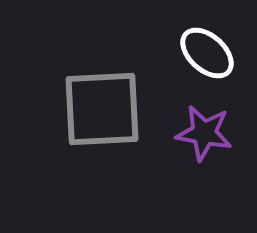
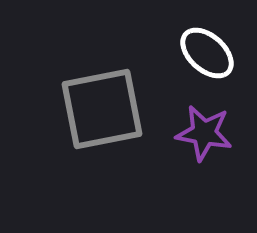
gray square: rotated 8 degrees counterclockwise
